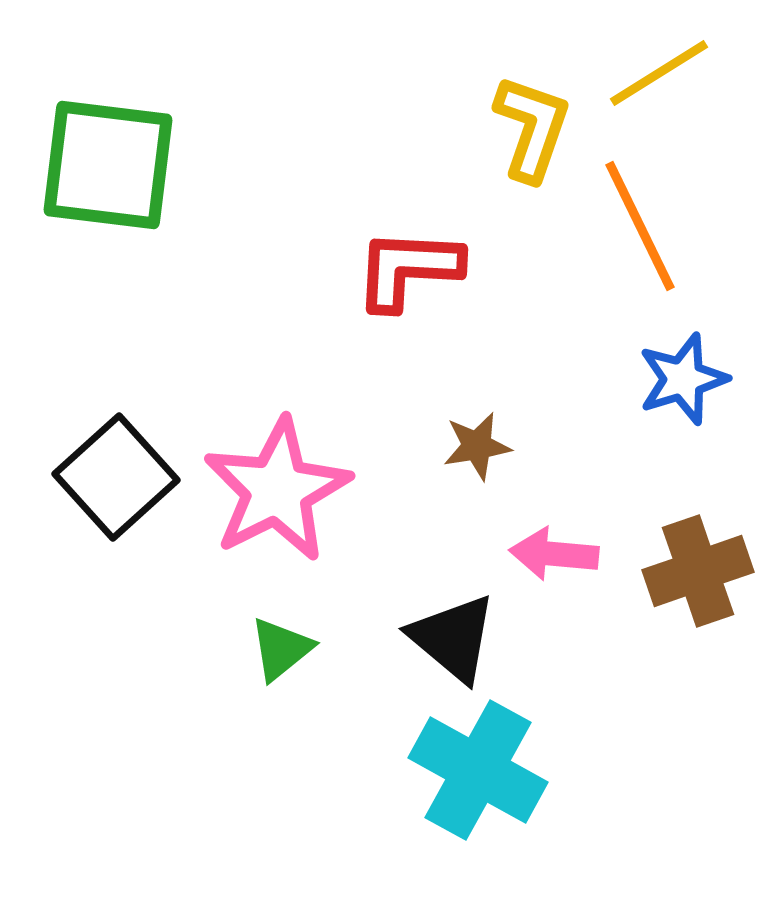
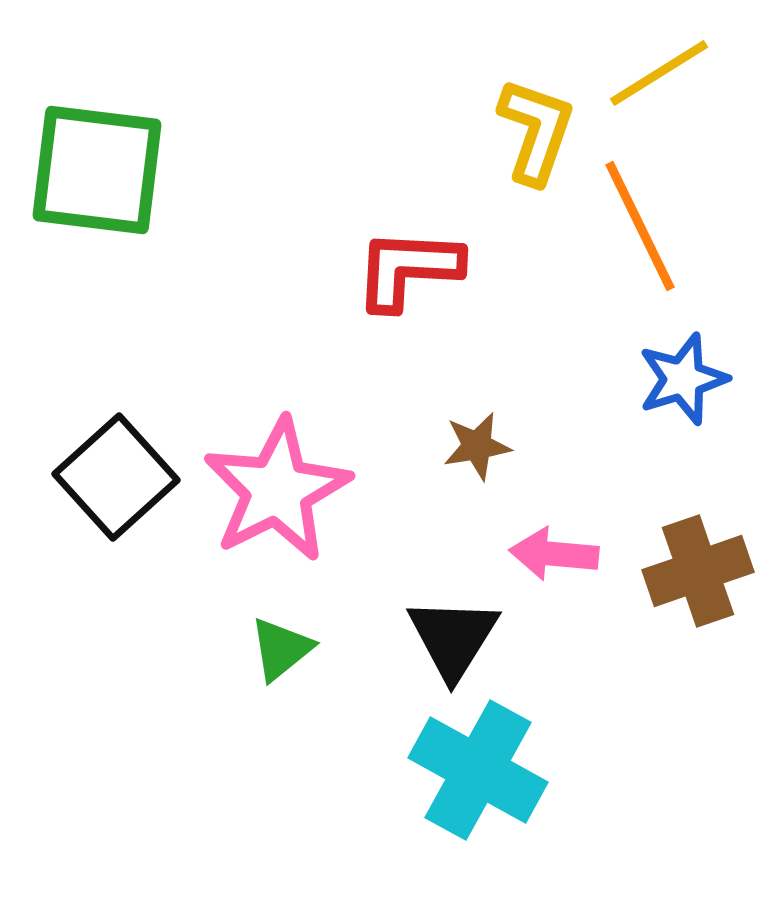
yellow L-shape: moved 4 px right, 3 px down
green square: moved 11 px left, 5 px down
black triangle: rotated 22 degrees clockwise
